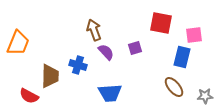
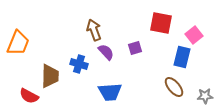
pink square: rotated 30 degrees counterclockwise
blue cross: moved 1 px right, 1 px up
blue trapezoid: moved 1 px up
